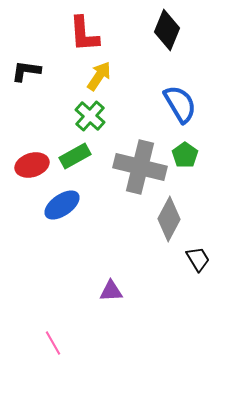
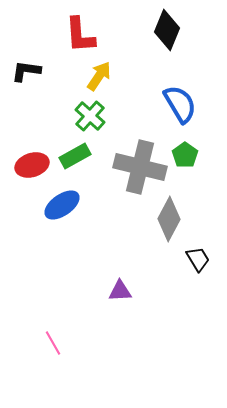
red L-shape: moved 4 px left, 1 px down
purple triangle: moved 9 px right
